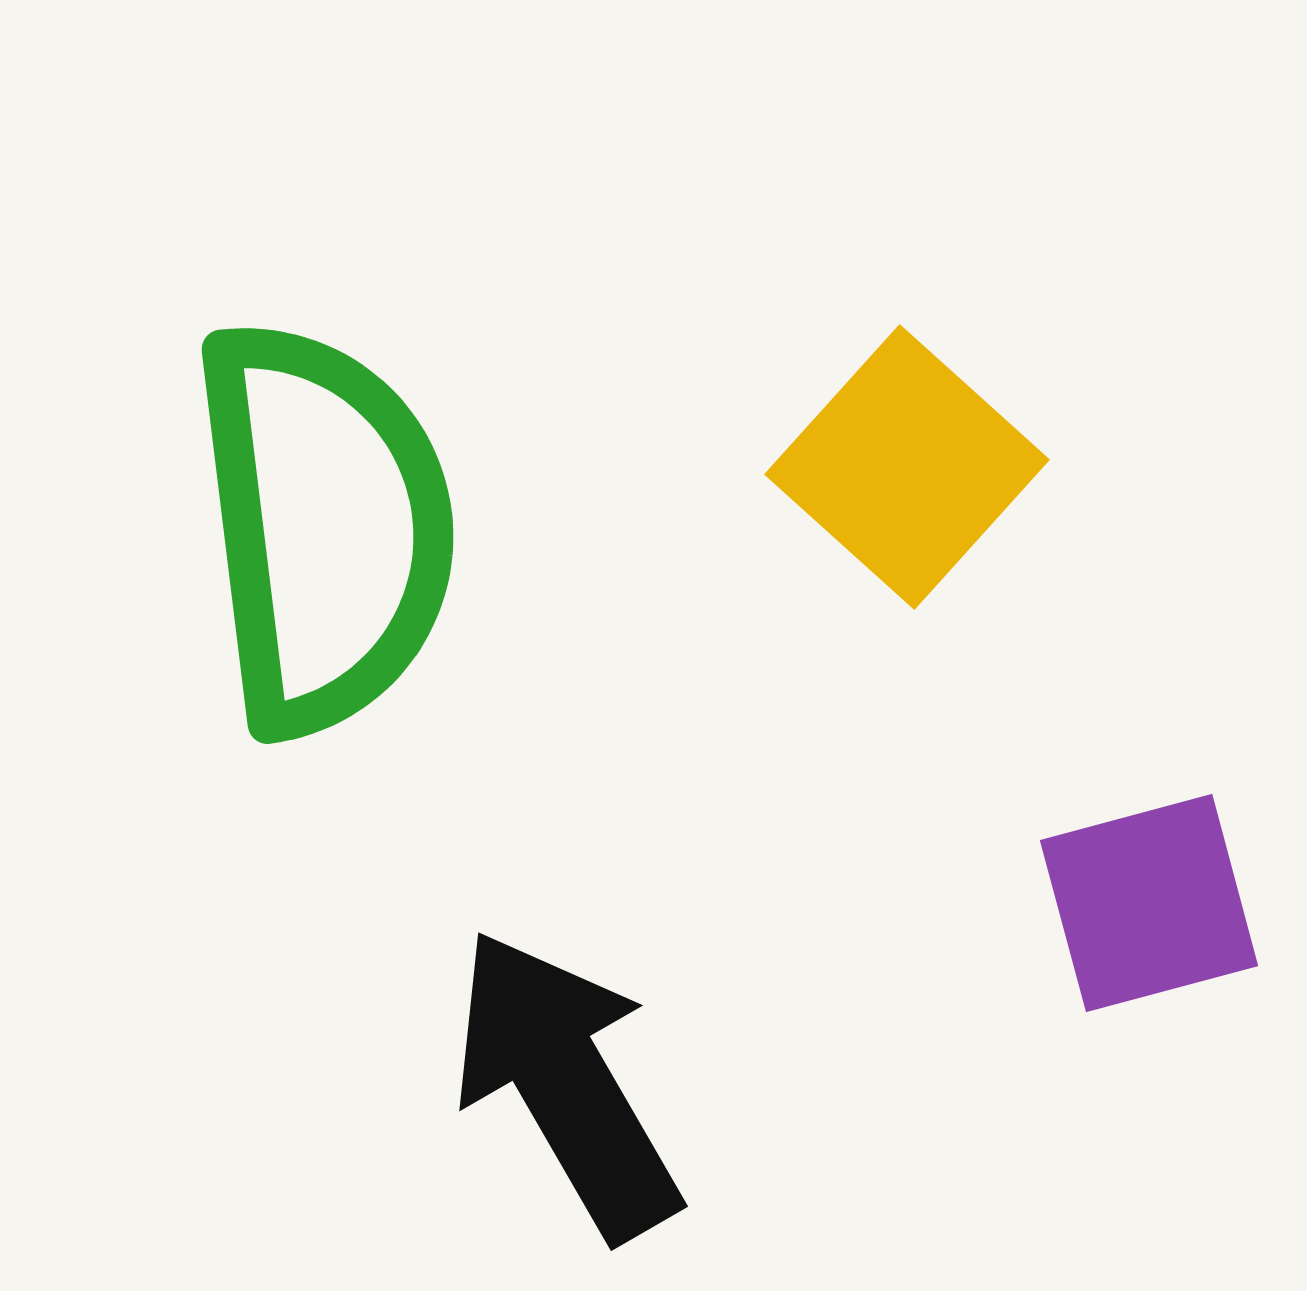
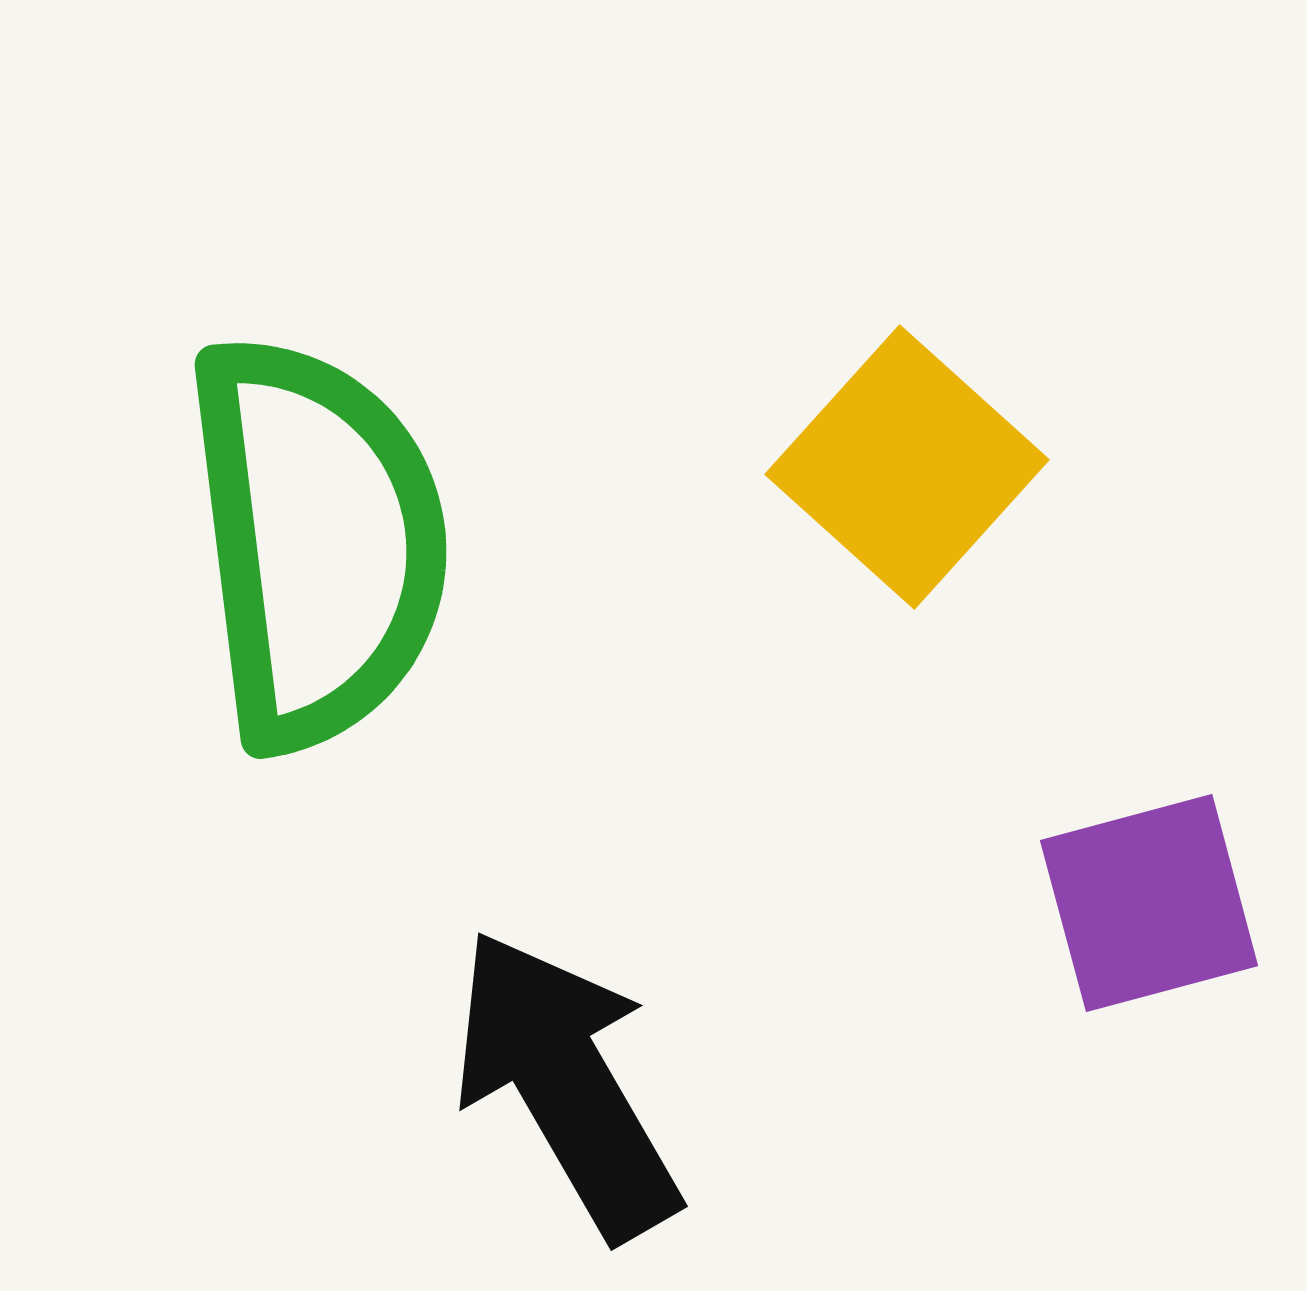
green semicircle: moved 7 px left, 15 px down
